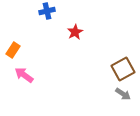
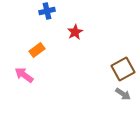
orange rectangle: moved 24 px right; rotated 21 degrees clockwise
